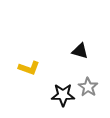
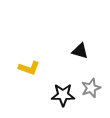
gray star: moved 3 px right, 1 px down; rotated 18 degrees clockwise
